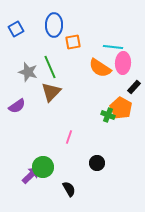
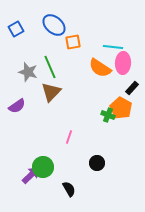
blue ellipse: rotated 50 degrees counterclockwise
black rectangle: moved 2 px left, 1 px down
